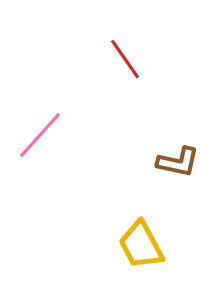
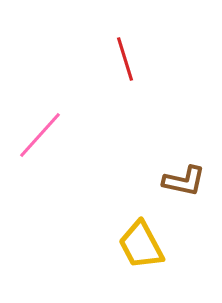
red line: rotated 18 degrees clockwise
brown L-shape: moved 6 px right, 19 px down
